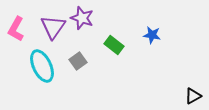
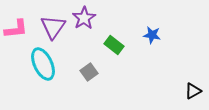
purple star: moved 2 px right; rotated 20 degrees clockwise
pink L-shape: rotated 125 degrees counterclockwise
gray square: moved 11 px right, 11 px down
cyan ellipse: moved 1 px right, 2 px up
black triangle: moved 5 px up
